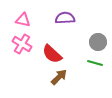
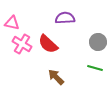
pink triangle: moved 11 px left, 3 px down
red semicircle: moved 4 px left, 10 px up
green line: moved 5 px down
brown arrow: moved 3 px left; rotated 90 degrees counterclockwise
